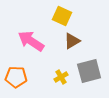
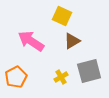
orange pentagon: rotated 30 degrees counterclockwise
